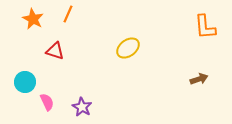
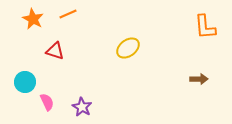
orange line: rotated 42 degrees clockwise
brown arrow: rotated 18 degrees clockwise
